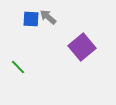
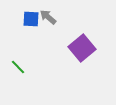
purple square: moved 1 px down
